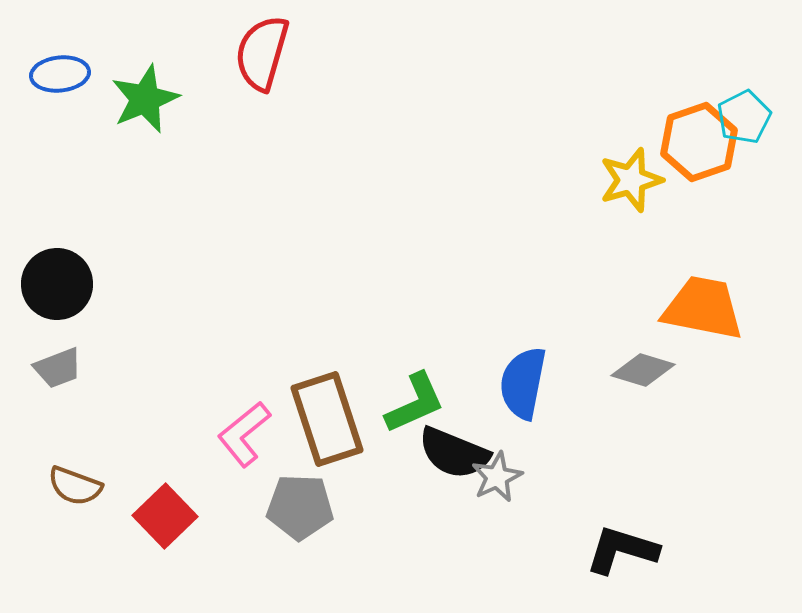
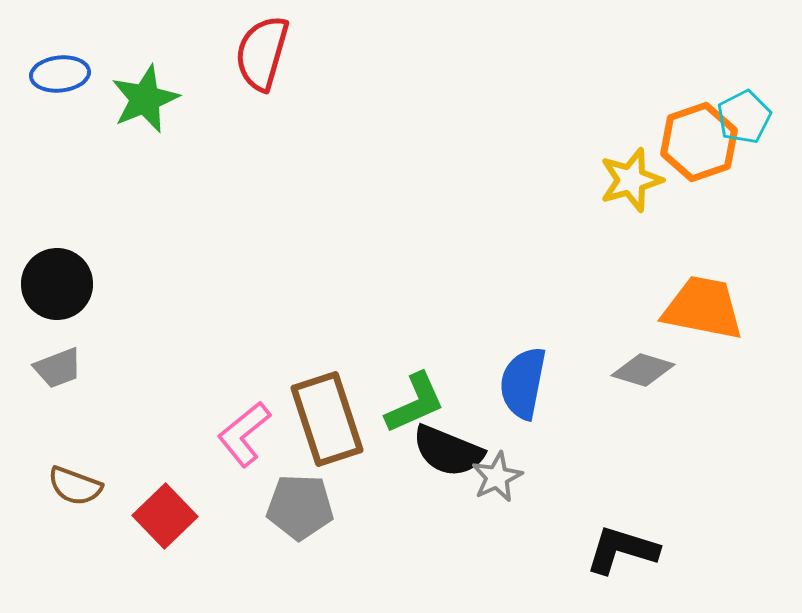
black semicircle: moved 6 px left, 2 px up
